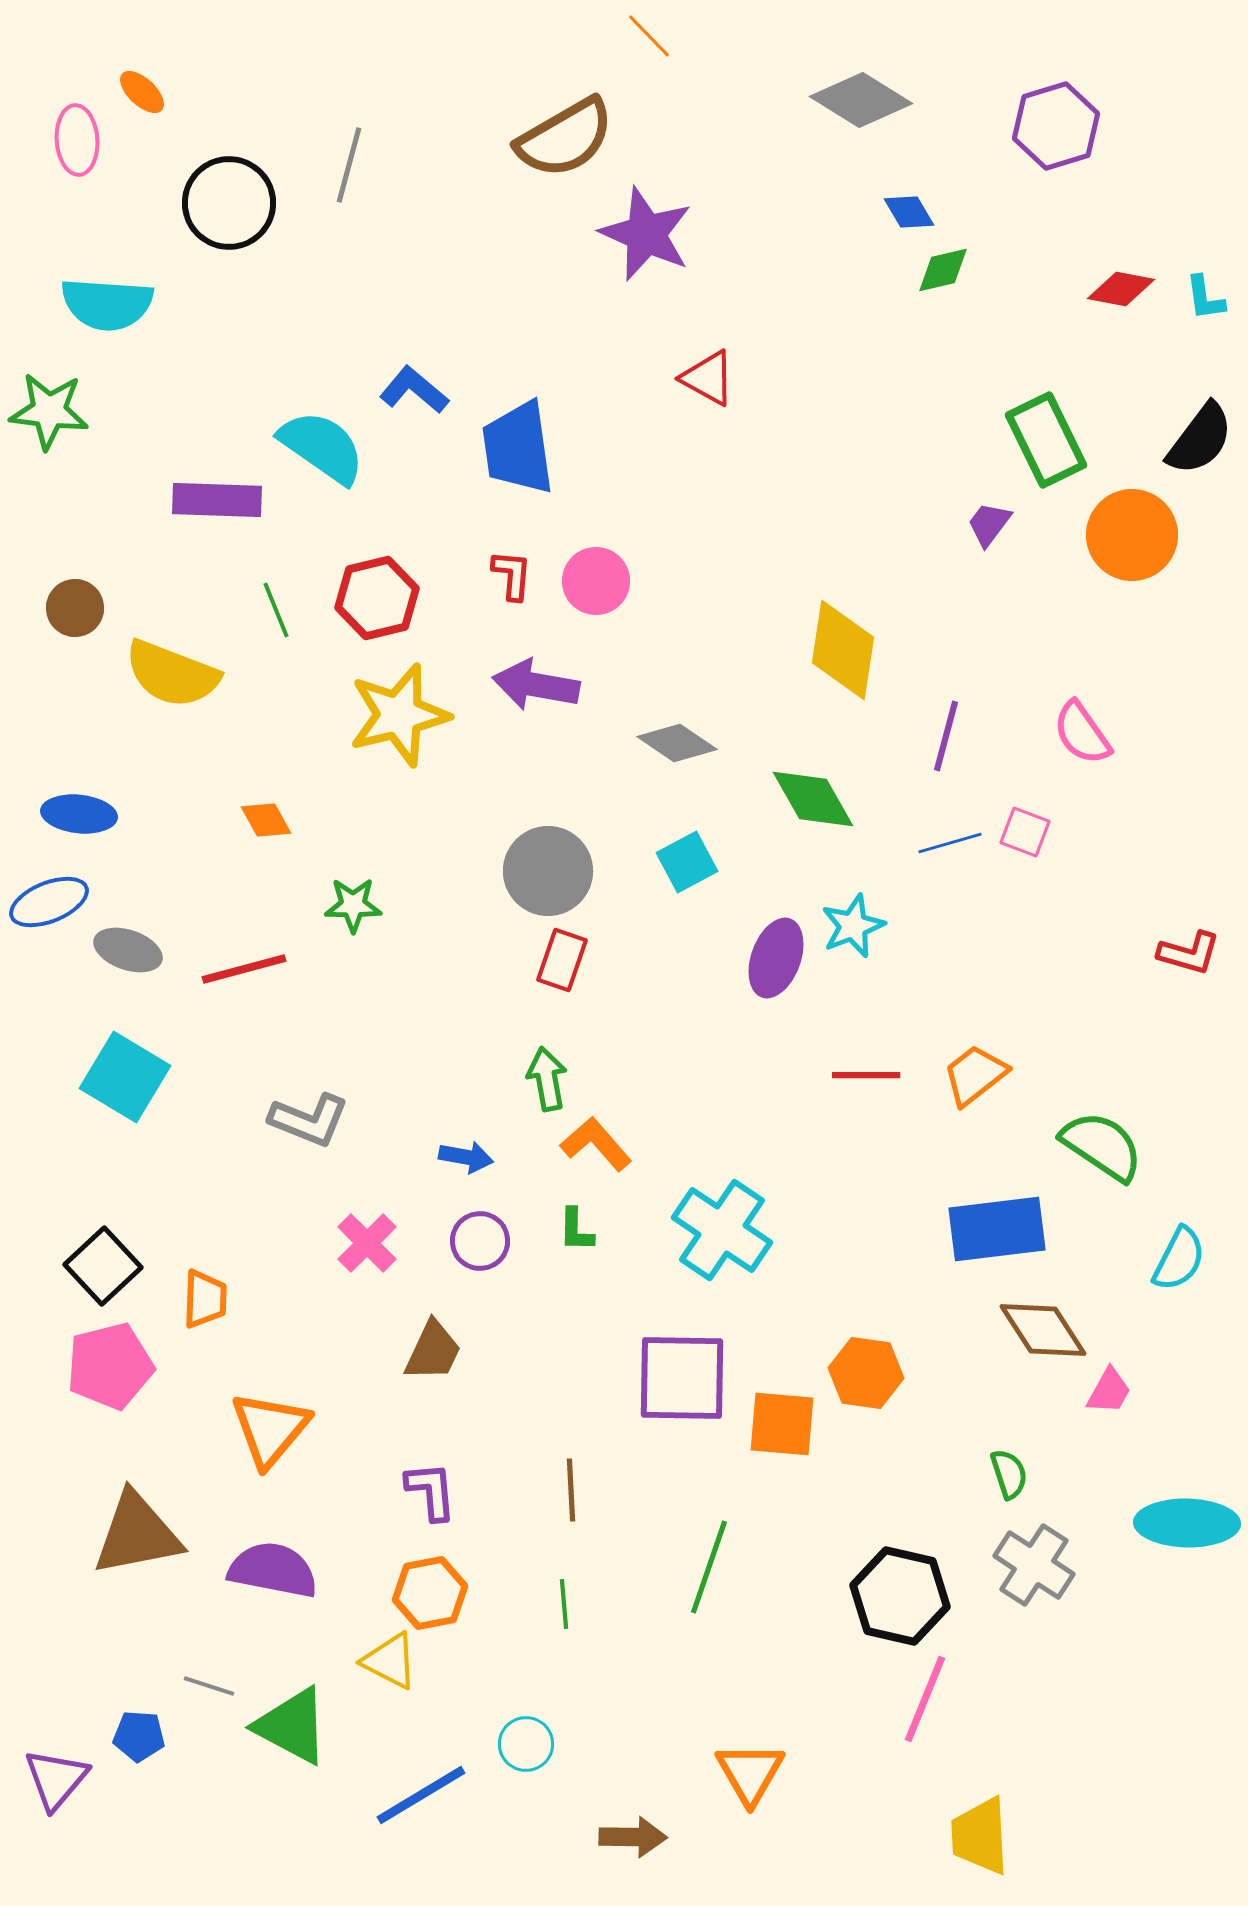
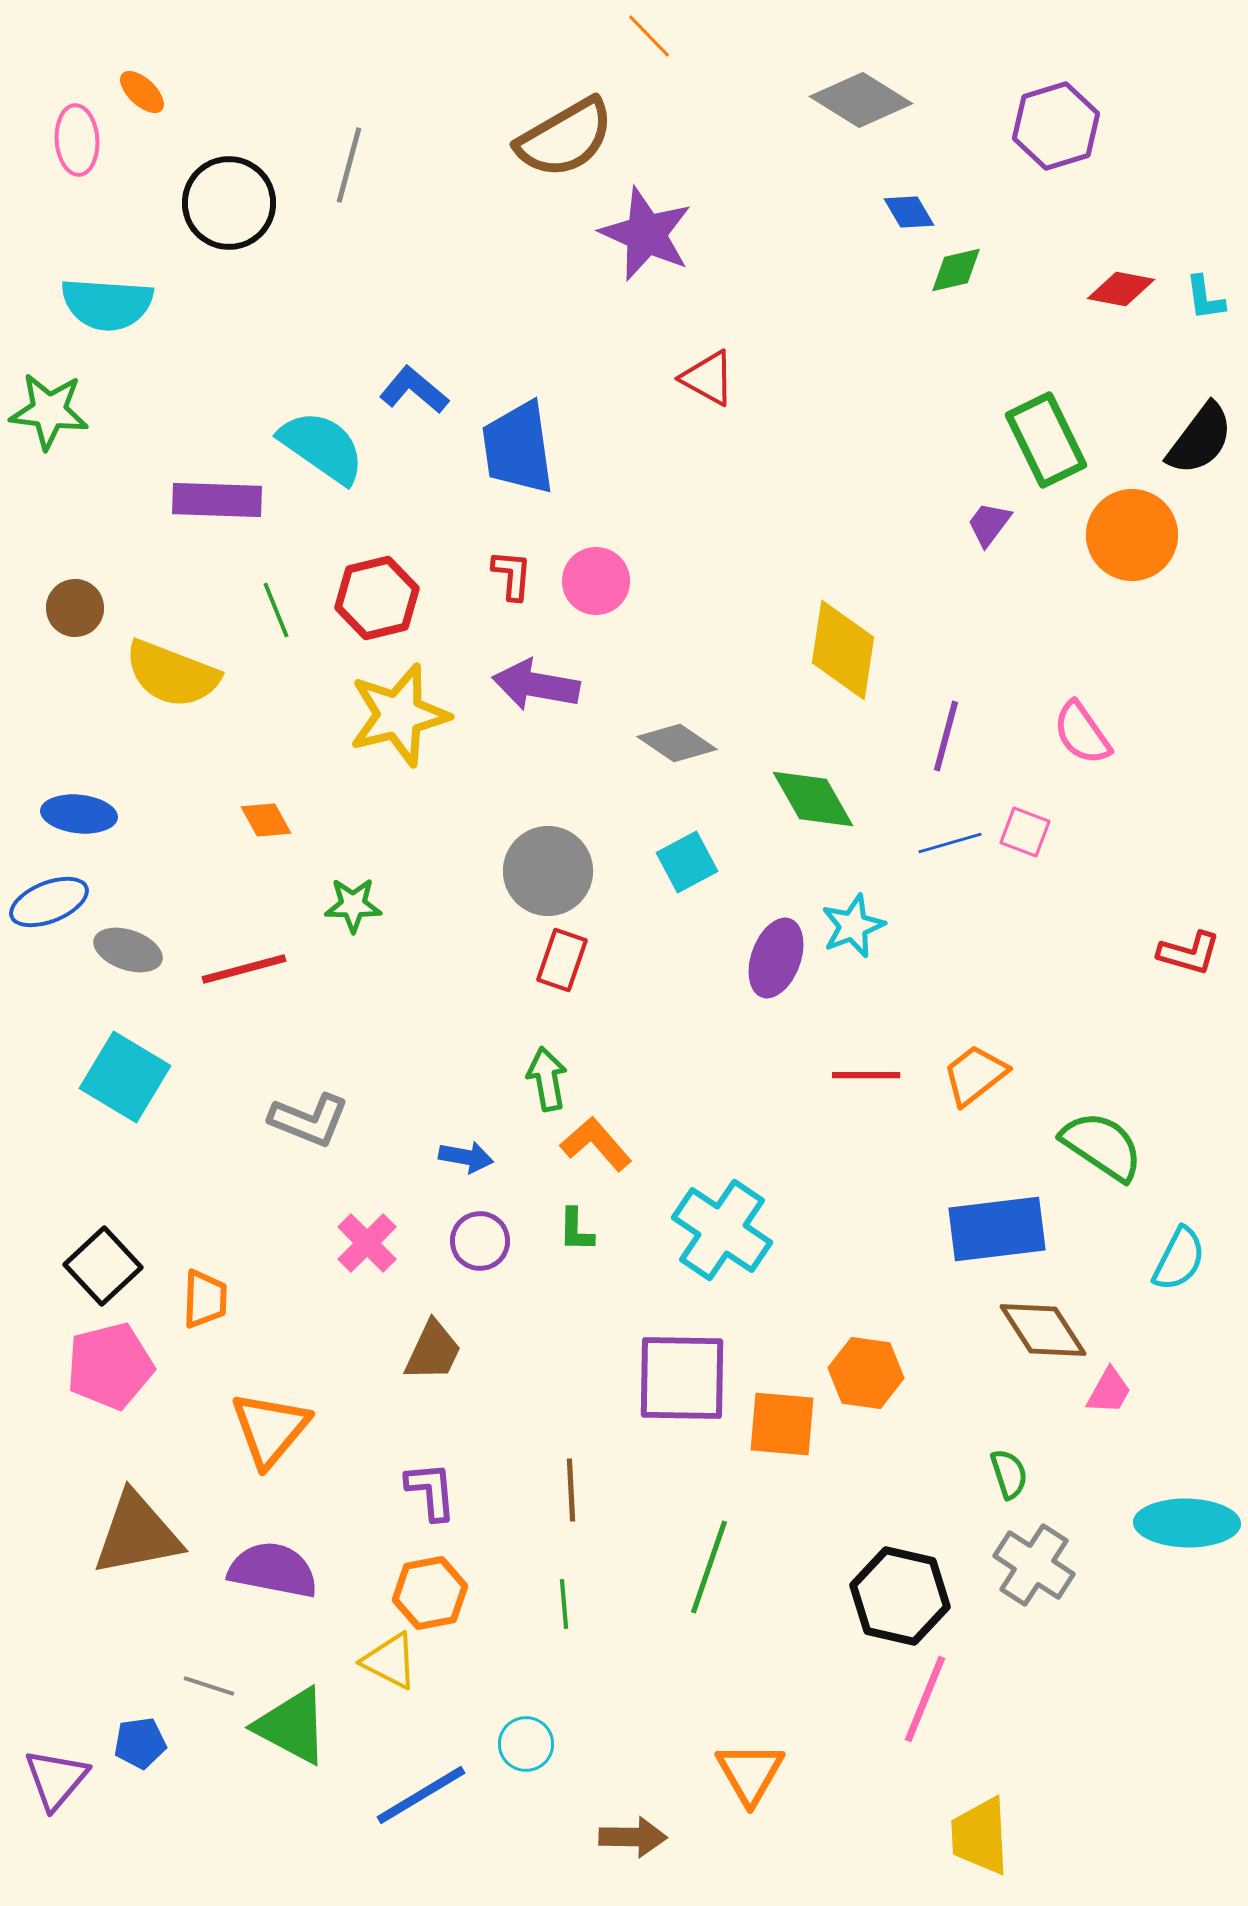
green diamond at (943, 270): moved 13 px right
blue pentagon at (139, 1736): moved 1 px right, 7 px down; rotated 12 degrees counterclockwise
